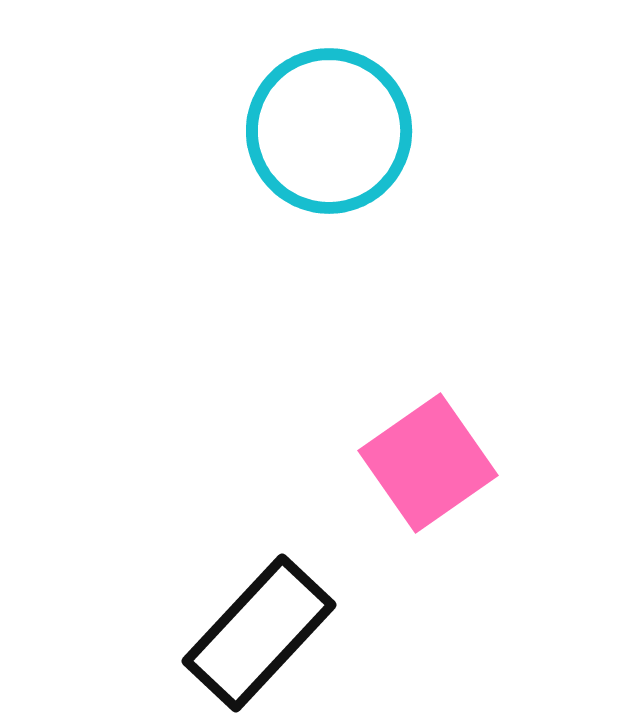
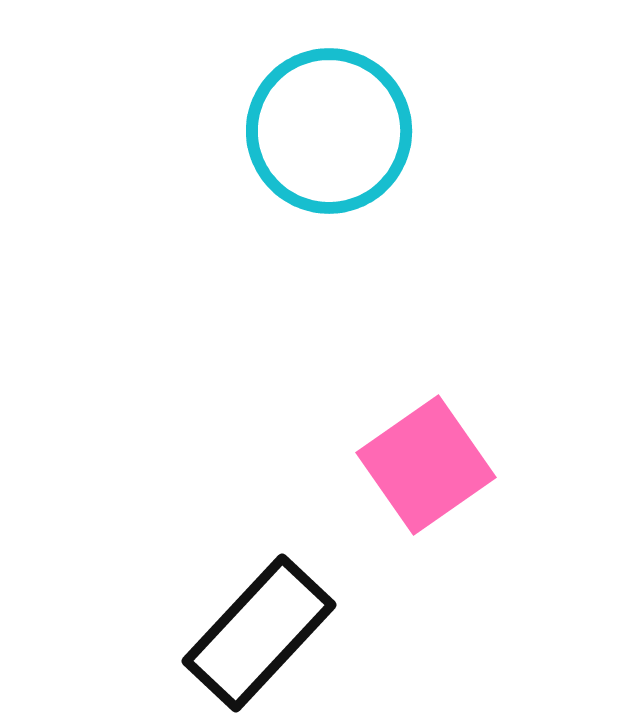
pink square: moved 2 px left, 2 px down
